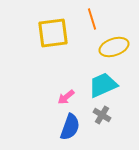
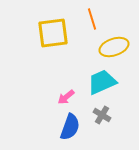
cyan trapezoid: moved 1 px left, 3 px up
